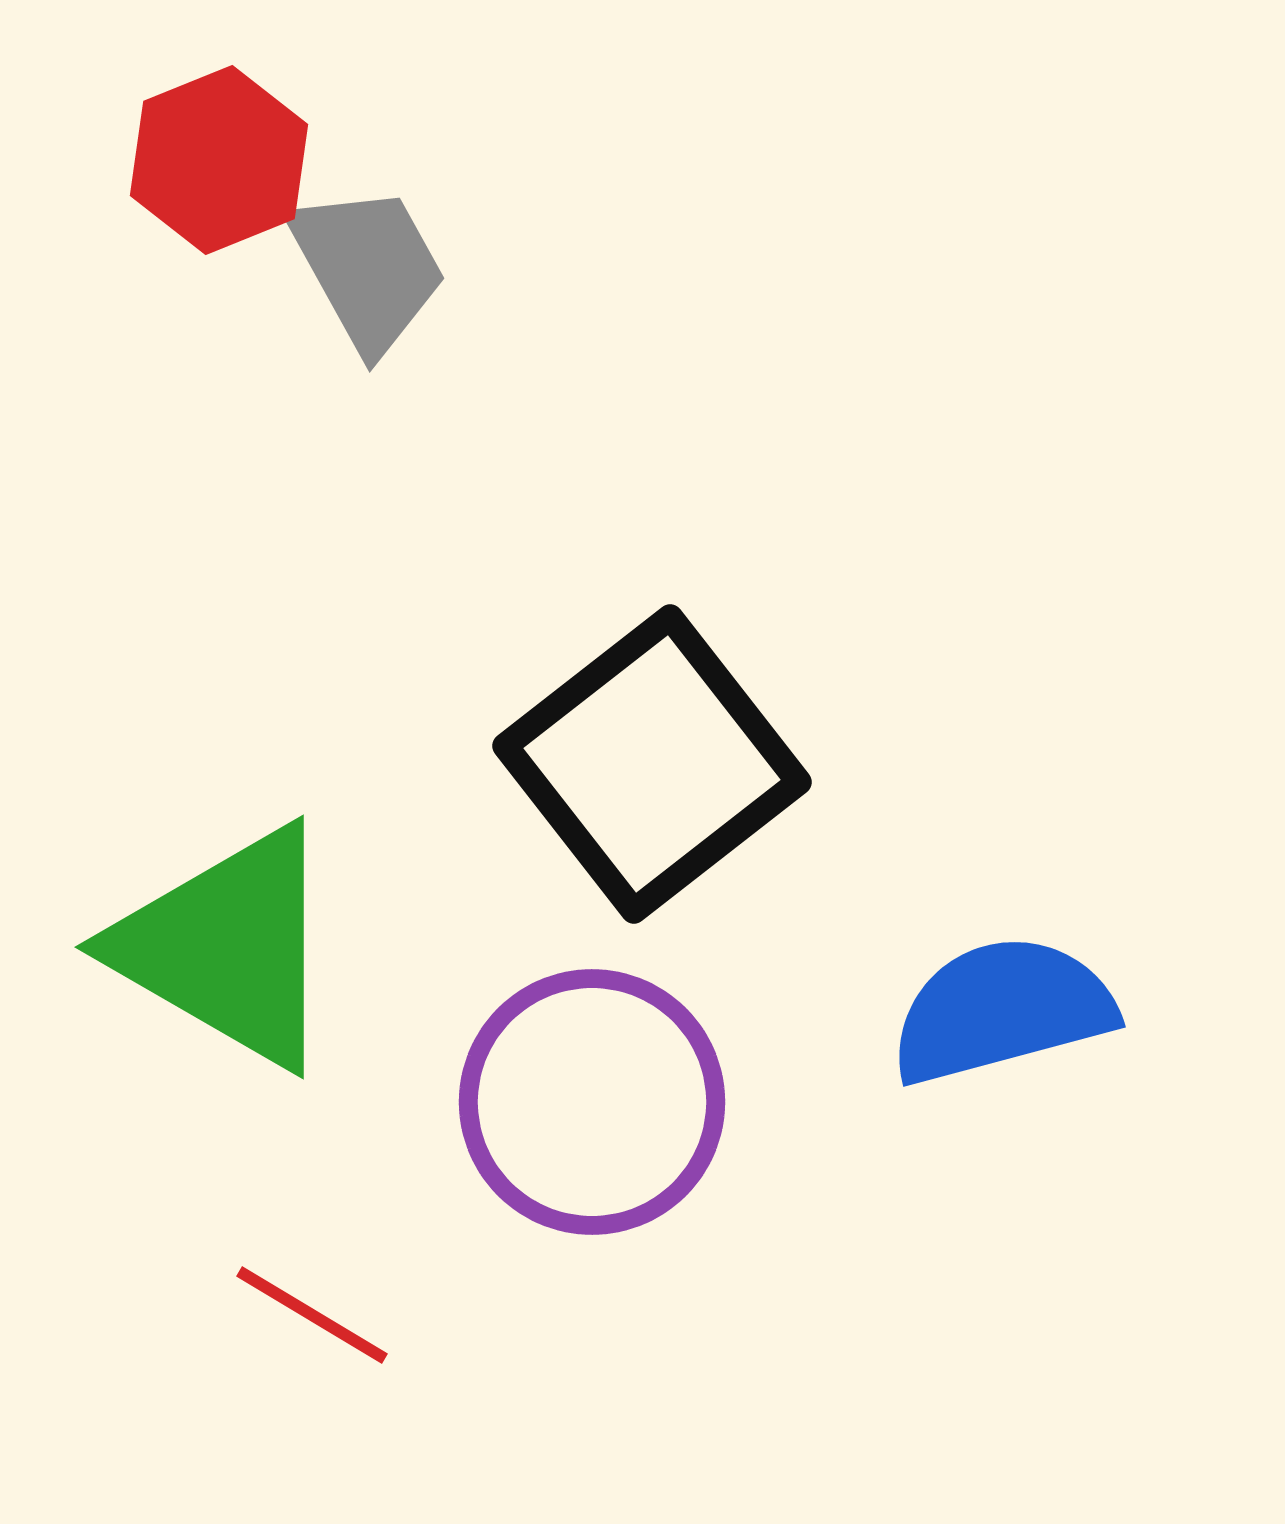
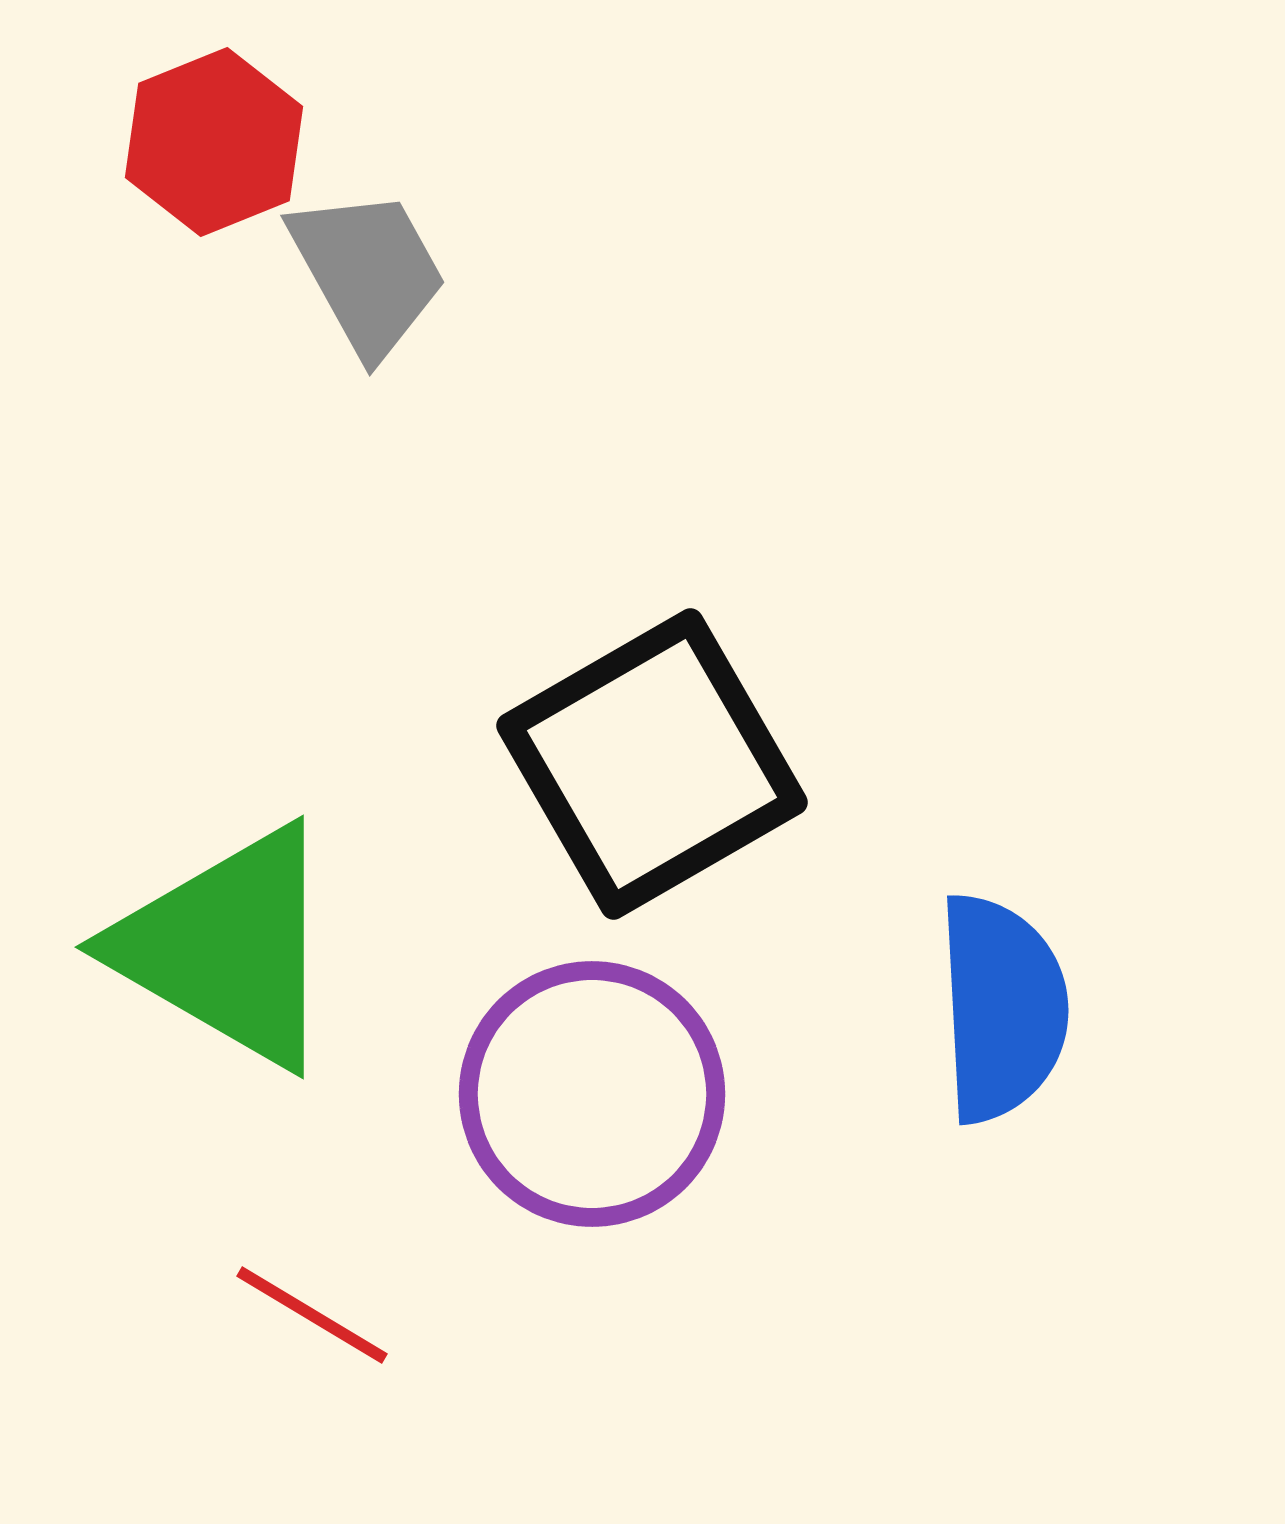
red hexagon: moved 5 px left, 18 px up
gray trapezoid: moved 4 px down
black square: rotated 8 degrees clockwise
blue semicircle: moved 2 px up; rotated 102 degrees clockwise
purple circle: moved 8 px up
